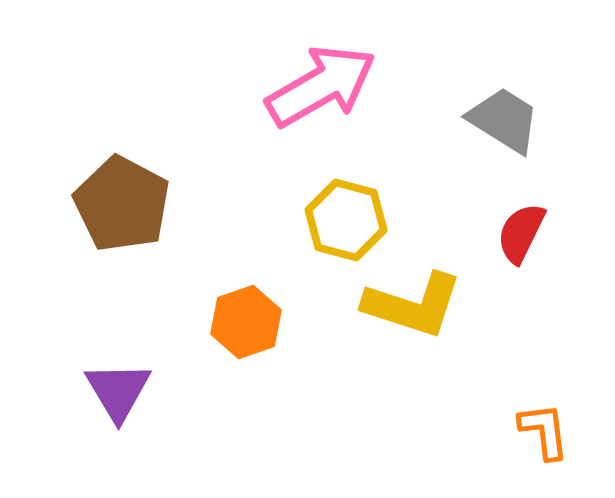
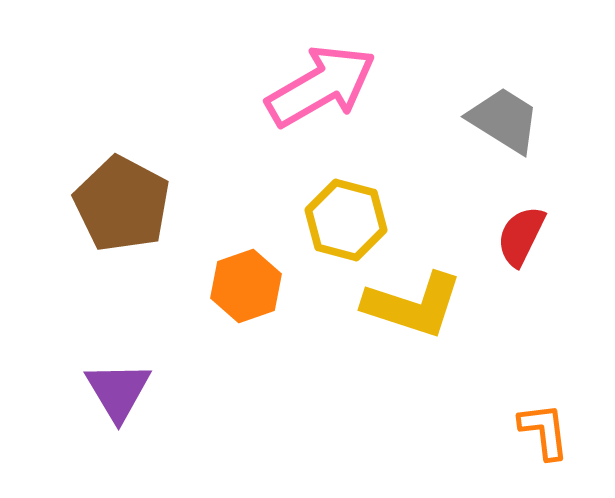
red semicircle: moved 3 px down
orange hexagon: moved 36 px up
